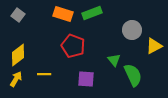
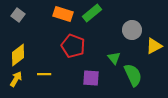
green rectangle: rotated 18 degrees counterclockwise
green triangle: moved 2 px up
purple square: moved 5 px right, 1 px up
